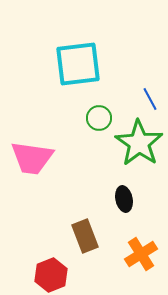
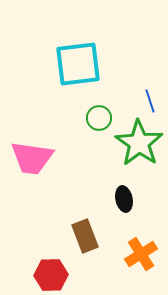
blue line: moved 2 px down; rotated 10 degrees clockwise
red hexagon: rotated 20 degrees clockwise
